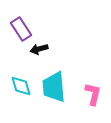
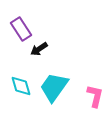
black arrow: rotated 18 degrees counterclockwise
cyan trapezoid: rotated 40 degrees clockwise
pink L-shape: moved 2 px right, 2 px down
